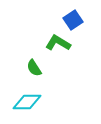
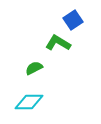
green semicircle: rotated 96 degrees clockwise
cyan diamond: moved 2 px right
